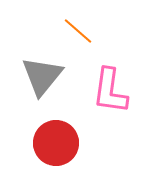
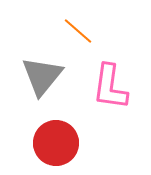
pink L-shape: moved 4 px up
